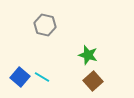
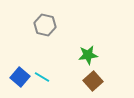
green star: rotated 24 degrees counterclockwise
